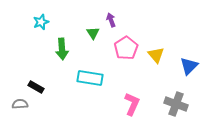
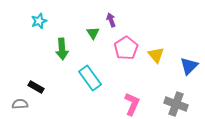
cyan star: moved 2 px left, 1 px up
cyan rectangle: rotated 45 degrees clockwise
